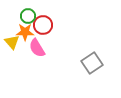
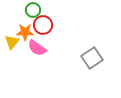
green circle: moved 5 px right, 6 px up
yellow triangle: rotated 21 degrees clockwise
pink semicircle: rotated 24 degrees counterclockwise
gray square: moved 5 px up
